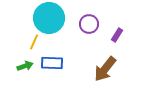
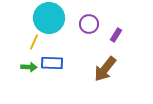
purple rectangle: moved 1 px left
green arrow: moved 4 px right, 1 px down; rotated 21 degrees clockwise
